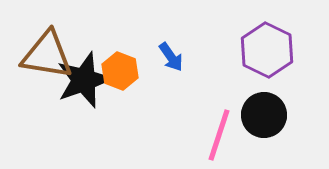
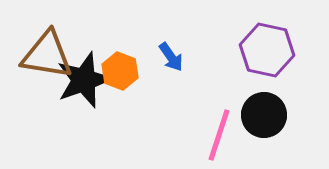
purple hexagon: rotated 14 degrees counterclockwise
